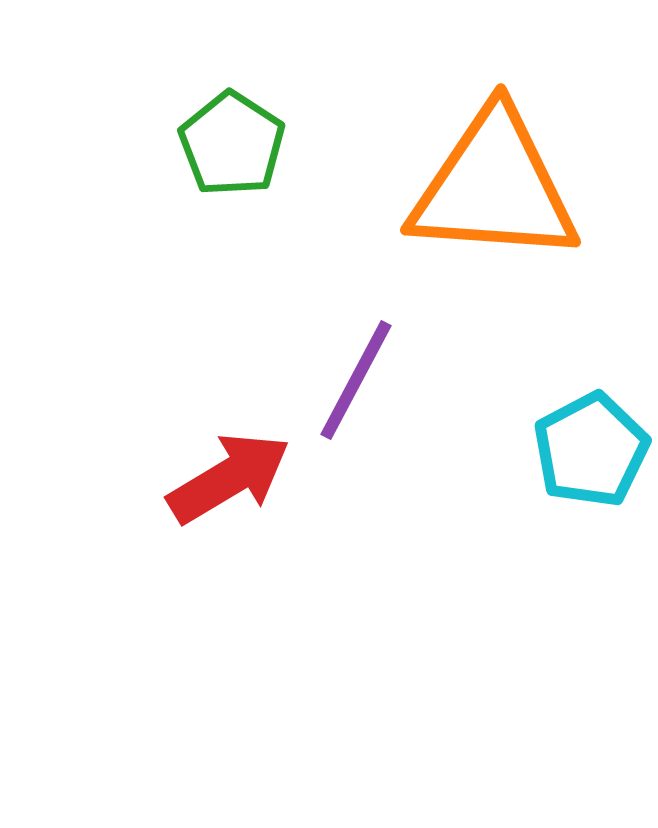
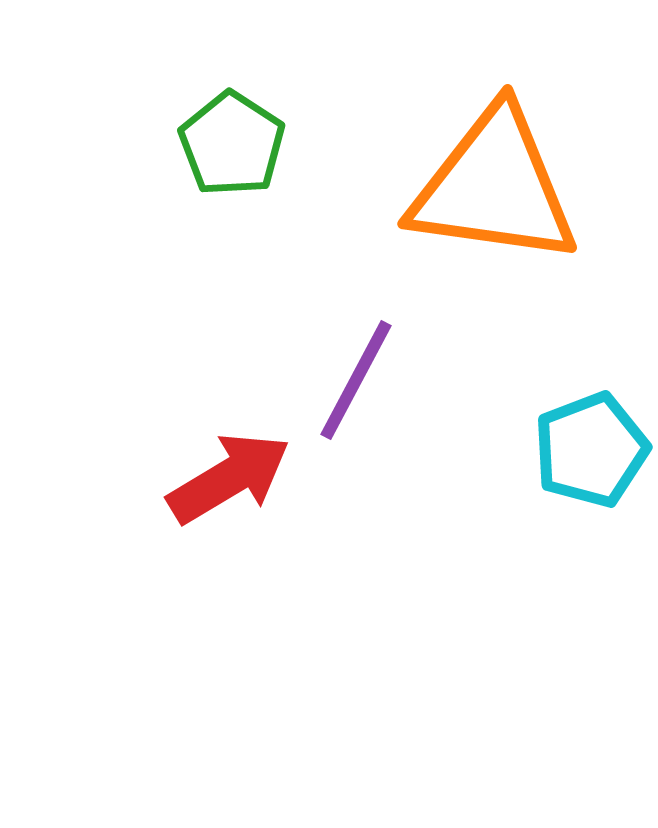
orange triangle: rotated 4 degrees clockwise
cyan pentagon: rotated 7 degrees clockwise
